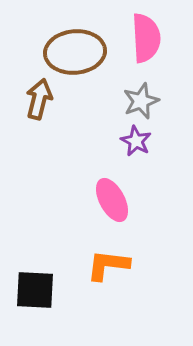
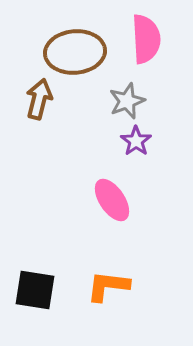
pink semicircle: moved 1 px down
gray star: moved 14 px left
purple star: rotated 8 degrees clockwise
pink ellipse: rotated 6 degrees counterclockwise
orange L-shape: moved 21 px down
black square: rotated 6 degrees clockwise
